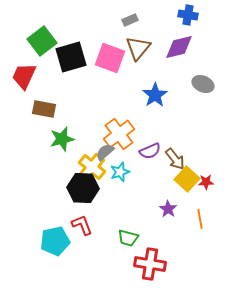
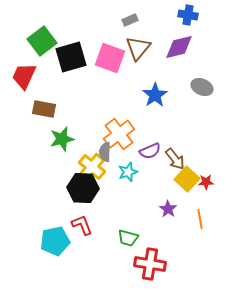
gray ellipse: moved 1 px left, 3 px down
gray semicircle: rotated 48 degrees counterclockwise
cyan star: moved 8 px right
